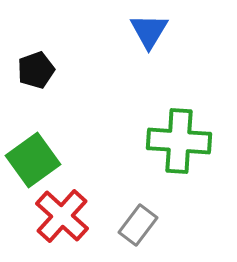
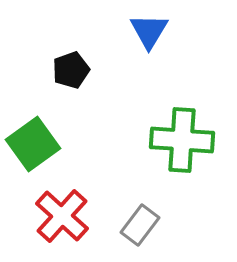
black pentagon: moved 35 px right
green cross: moved 3 px right, 1 px up
green square: moved 16 px up
gray rectangle: moved 2 px right
